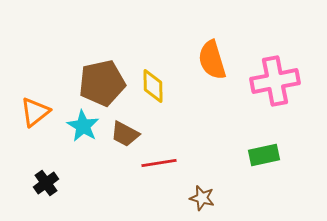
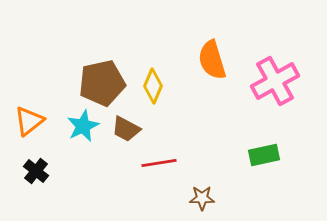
pink cross: rotated 18 degrees counterclockwise
yellow diamond: rotated 24 degrees clockwise
orange triangle: moved 6 px left, 9 px down
cyan star: rotated 16 degrees clockwise
brown trapezoid: moved 1 px right, 5 px up
black cross: moved 10 px left, 12 px up; rotated 15 degrees counterclockwise
brown star: rotated 15 degrees counterclockwise
